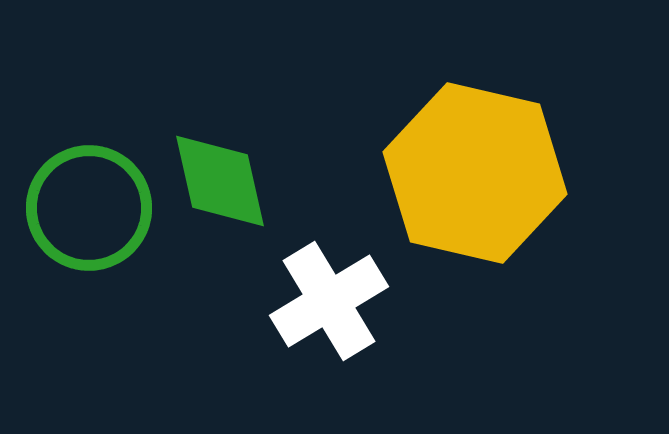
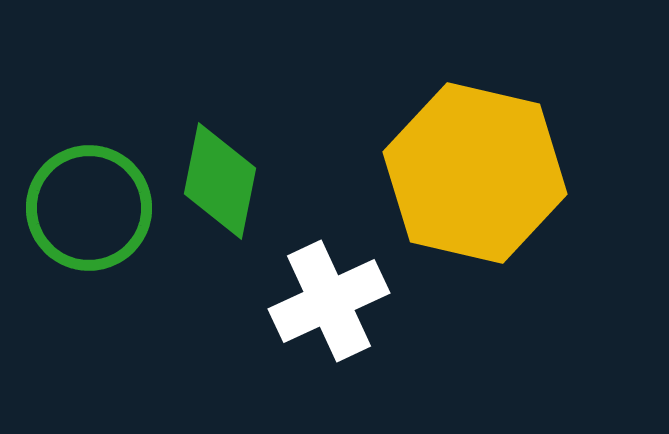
green diamond: rotated 24 degrees clockwise
white cross: rotated 6 degrees clockwise
